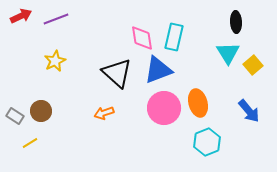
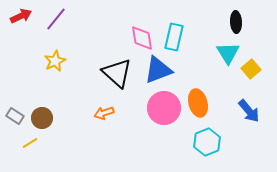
purple line: rotated 30 degrees counterclockwise
yellow square: moved 2 px left, 4 px down
brown circle: moved 1 px right, 7 px down
